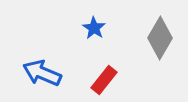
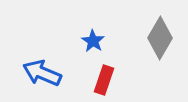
blue star: moved 1 px left, 13 px down
red rectangle: rotated 20 degrees counterclockwise
